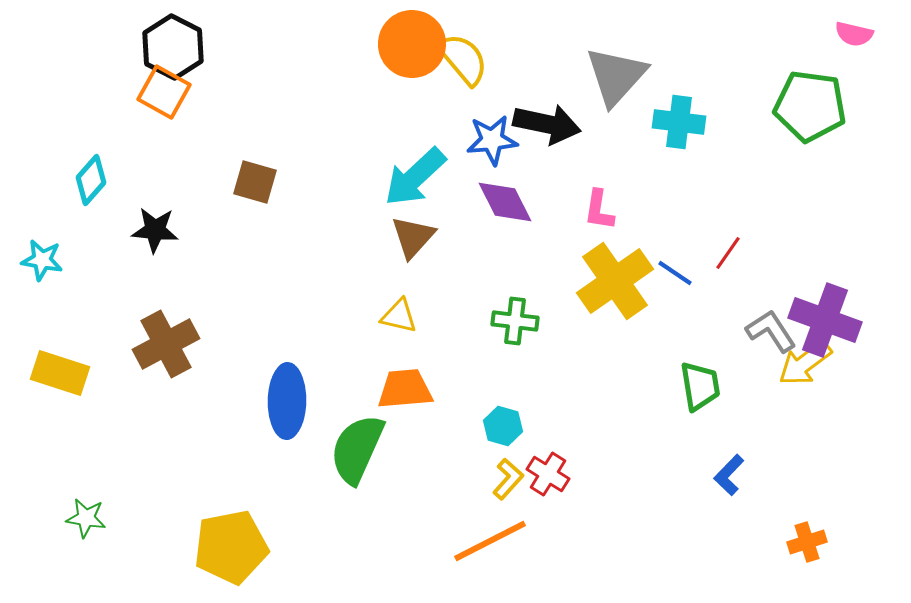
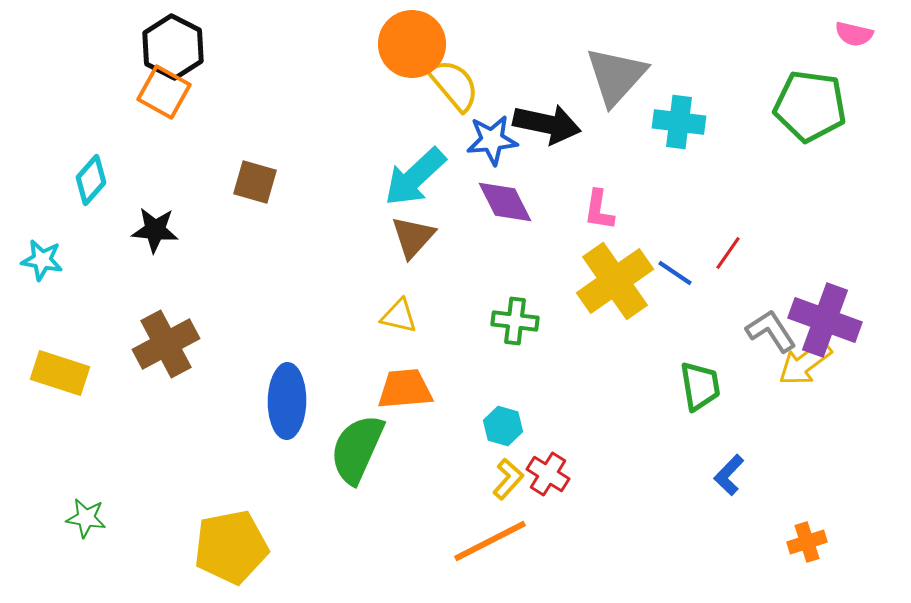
yellow semicircle: moved 9 px left, 26 px down
